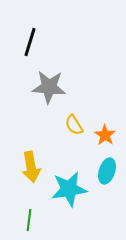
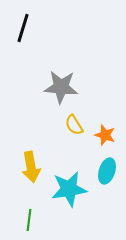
black line: moved 7 px left, 14 px up
gray star: moved 12 px right
orange star: rotated 15 degrees counterclockwise
